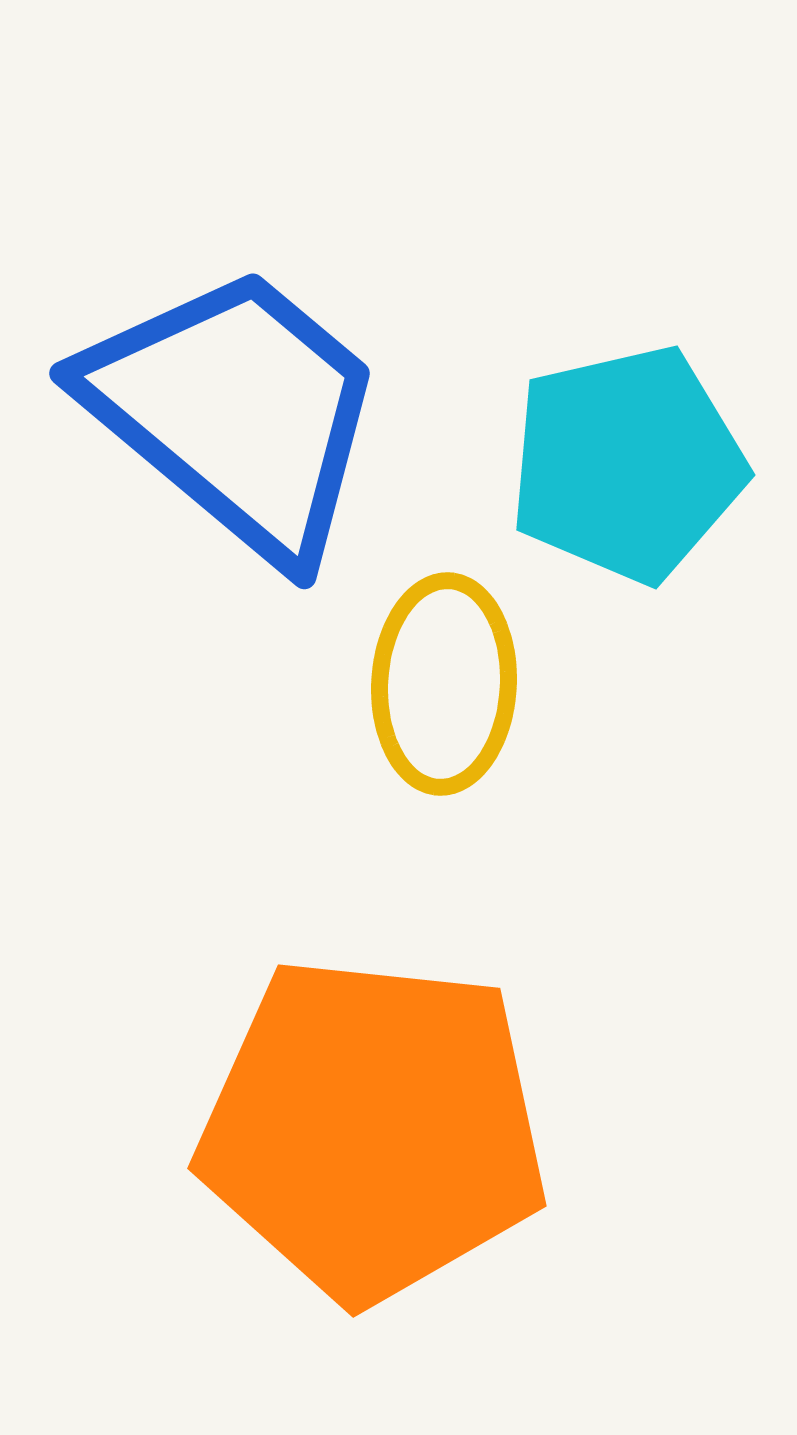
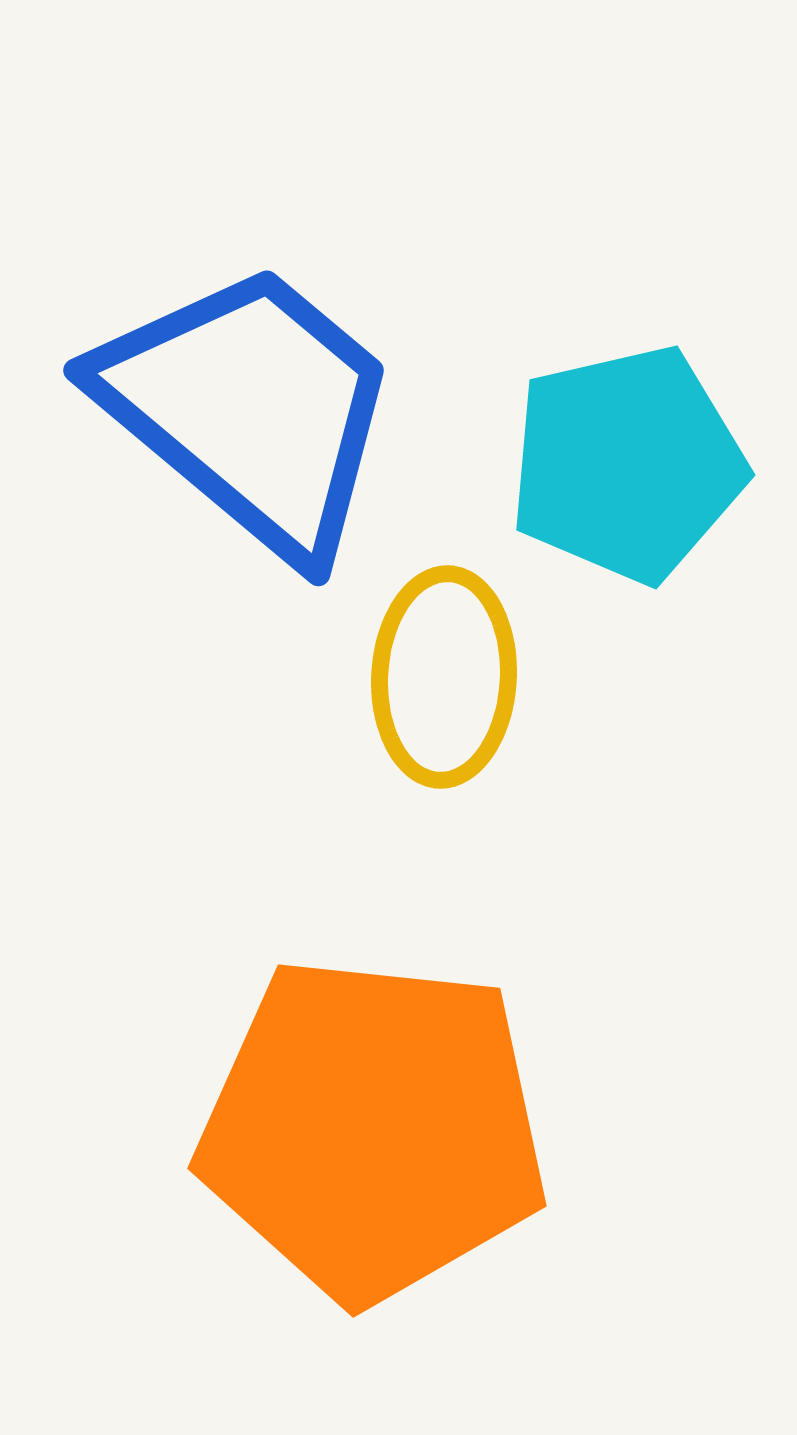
blue trapezoid: moved 14 px right, 3 px up
yellow ellipse: moved 7 px up
